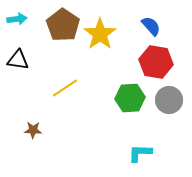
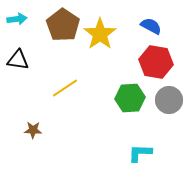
blue semicircle: rotated 20 degrees counterclockwise
